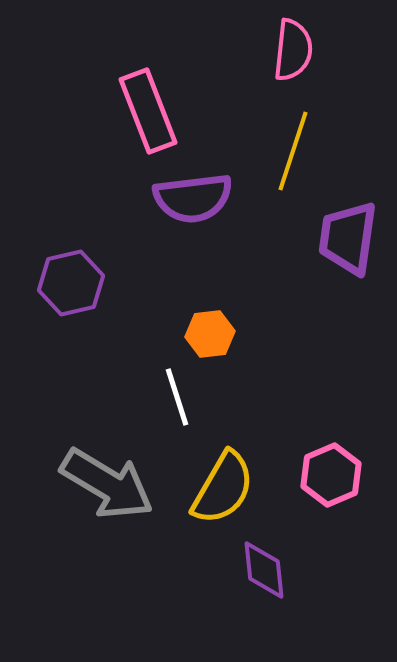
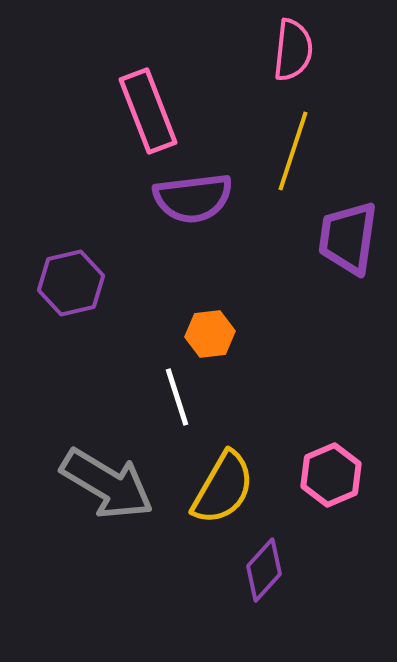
purple diamond: rotated 48 degrees clockwise
